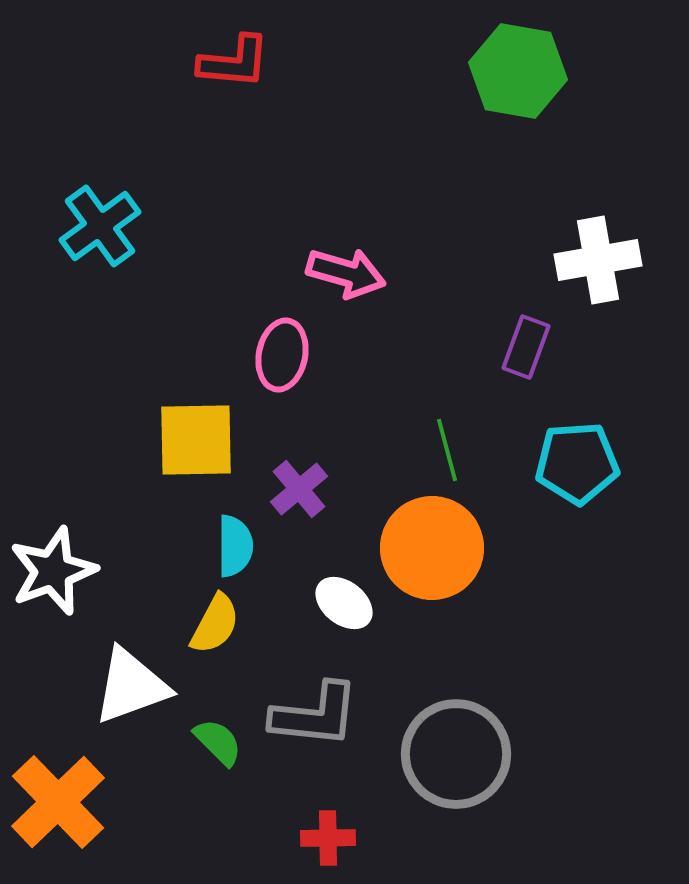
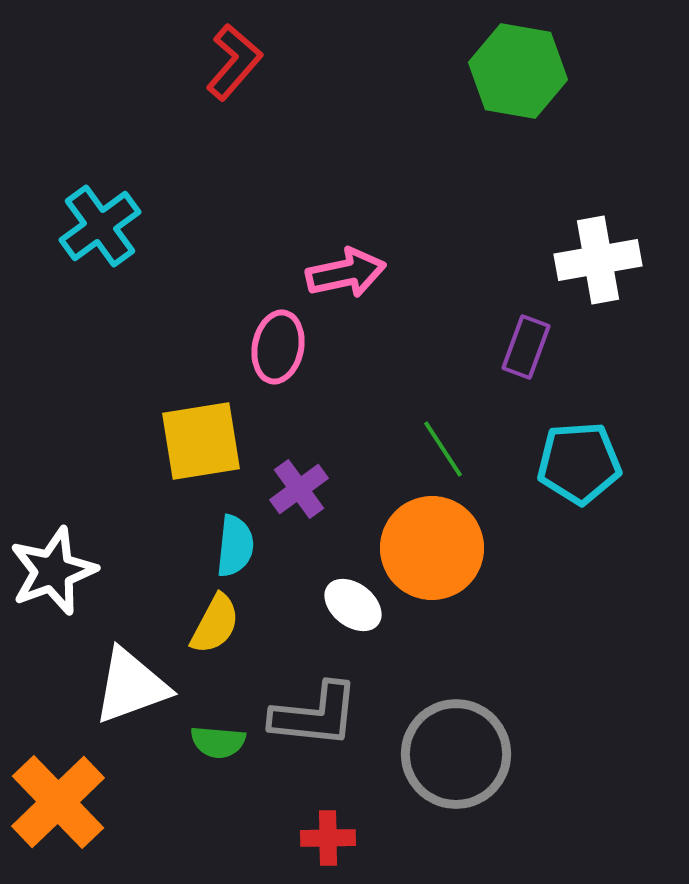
red L-shape: rotated 54 degrees counterclockwise
pink arrow: rotated 28 degrees counterclockwise
pink ellipse: moved 4 px left, 8 px up
yellow square: moved 5 px right, 1 px down; rotated 8 degrees counterclockwise
green line: moved 4 px left, 1 px up; rotated 18 degrees counterclockwise
cyan pentagon: moved 2 px right
purple cross: rotated 4 degrees clockwise
cyan semicircle: rotated 6 degrees clockwise
white ellipse: moved 9 px right, 2 px down
green semicircle: rotated 140 degrees clockwise
